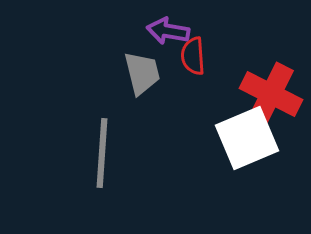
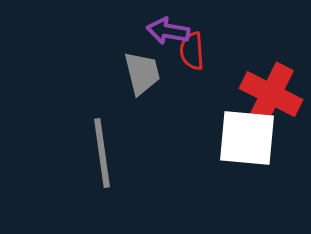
red semicircle: moved 1 px left, 5 px up
white square: rotated 28 degrees clockwise
gray line: rotated 12 degrees counterclockwise
